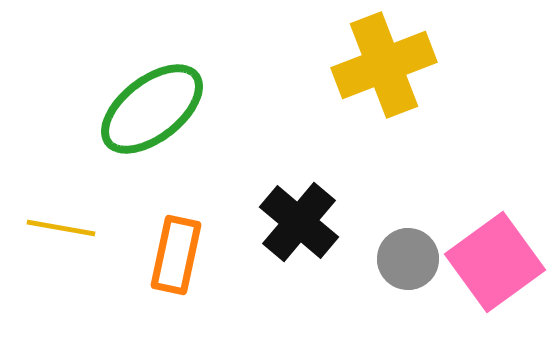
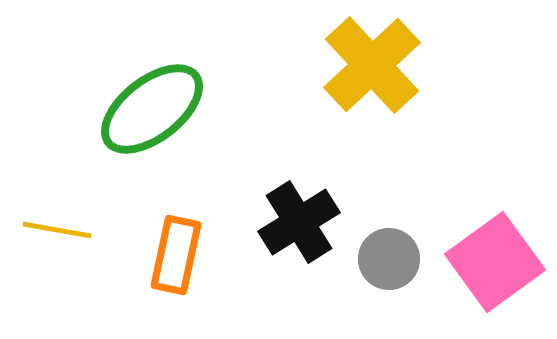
yellow cross: moved 12 px left; rotated 22 degrees counterclockwise
black cross: rotated 18 degrees clockwise
yellow line: moved 4 px left, 2 px down
gray circle: moved 19 px left
